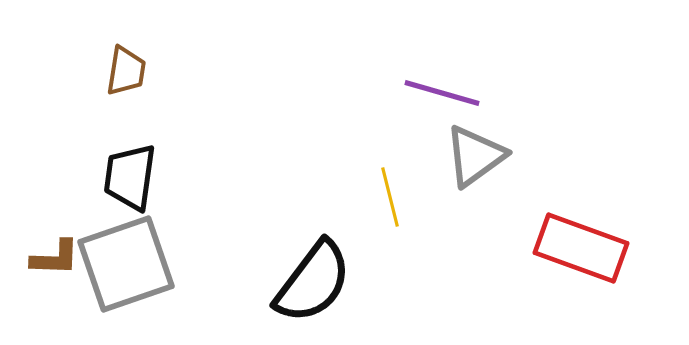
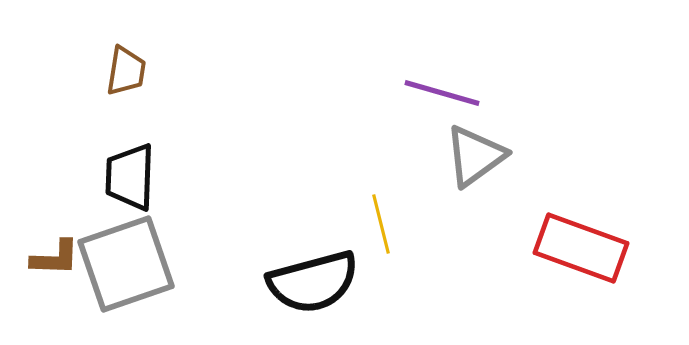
black trapezoid: rotated 6 degrees counterclockwise
yellow line: moved 9 px left, 27 px down
black semicircle: rotated 38 degrees clockwise
